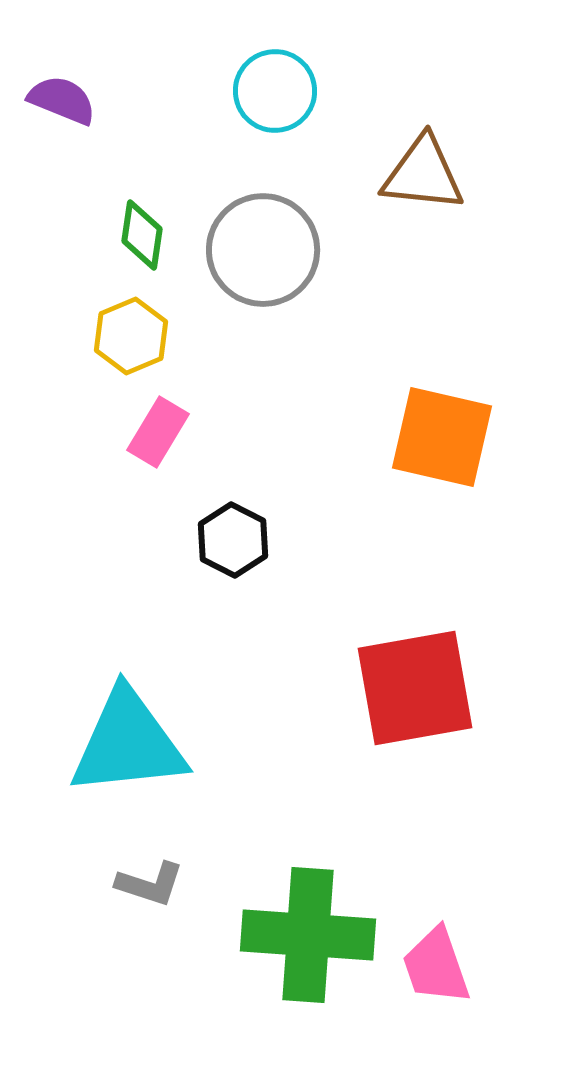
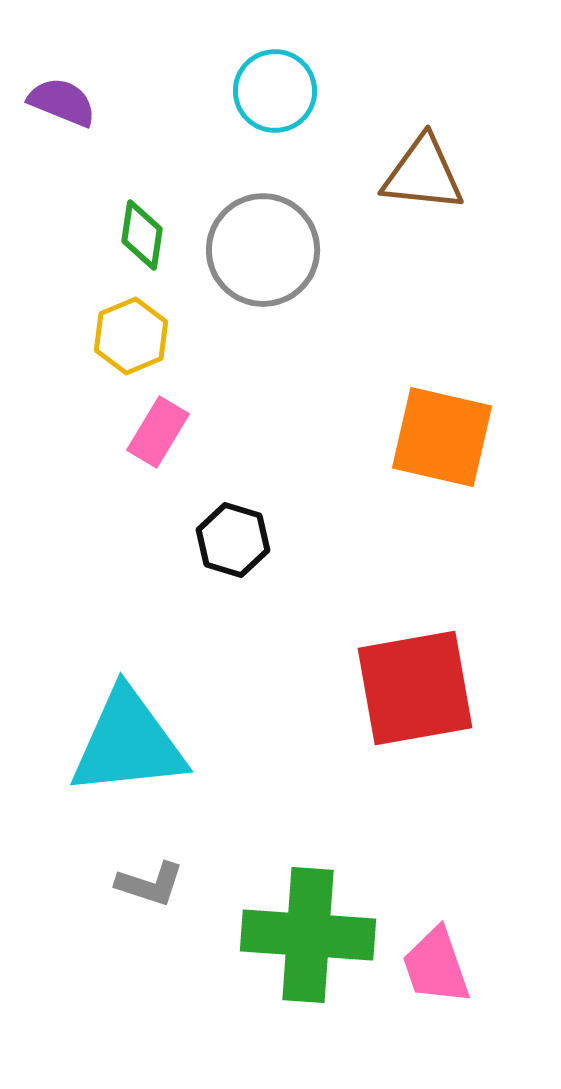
purple semicircle: moved 2 px down
black hexagon: rotated 10 degrees counterclockwise
